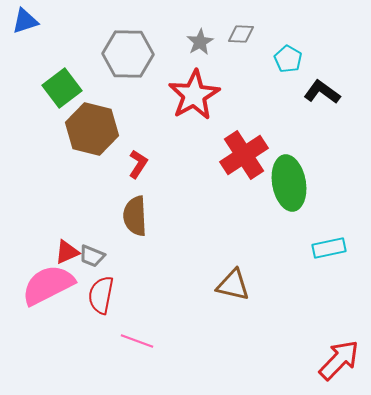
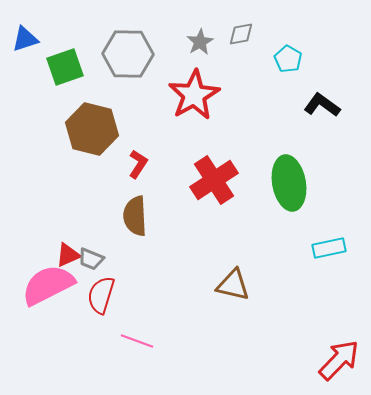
blue triangle: moved 18 px down
gray diamond: rotated 12 degrees counterclockwise
green square: moved 3 px right, 21 px up; rotated 18 degrees clockwise
black L-shape: moved 13 px down
red cross: moved 30 px left, 25 px down
red triangle: moved 1 px right, 3 px down
gray trapezoid: moved 1 px left, 3 px down
red semicircle: rotated 6 degrees clockwise
